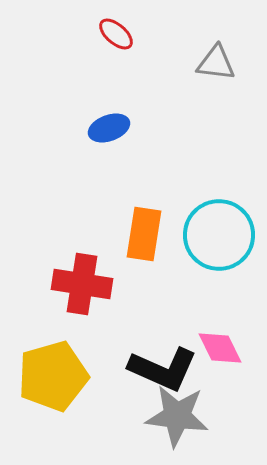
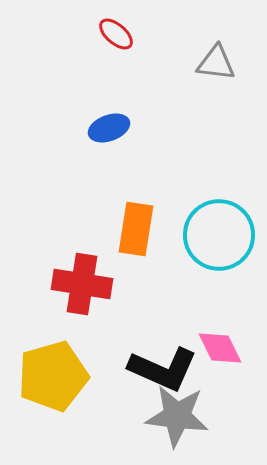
orange rectangle: moved 8 px left, 5 px up
